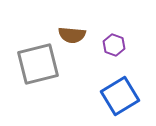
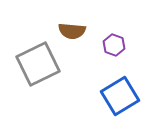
brown semicircle: moved 4 px up
gray square: rotated 12 degrees counterclockwise
